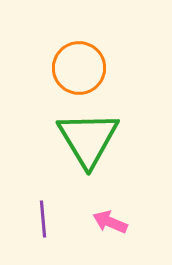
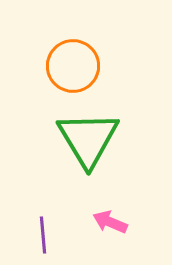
orange circle: moved 6 px left, 2 px up
purple line: moved 16 px down
